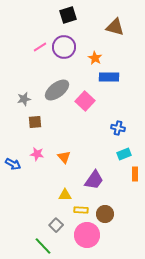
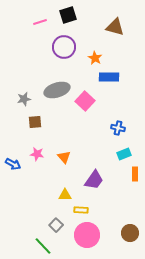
pink line: moved 25 px up; rotated 16 degrees clockwise
gray ellipse: rotated 20 degrees clockwise
brown circle: moved 25 px right, 19 px down
